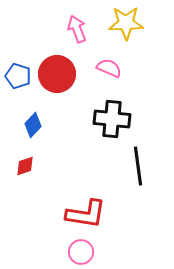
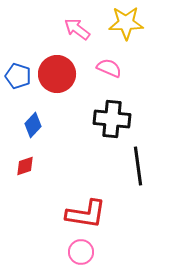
pink arrow: rotated 32 degrees counterclockwise
